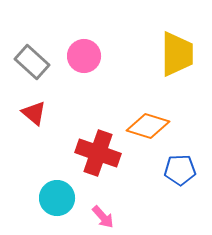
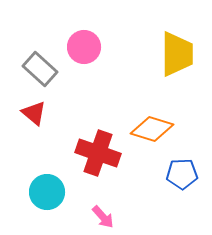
pink circle: moved 9 px up
gray rectangle: moved 8 px right, 7 px down
orange diamond: moved 4 px right, 3 px down
blue pentagon: moved 2 px right, 4 px down
cyan circle: moved 10 px left, 6 px up
